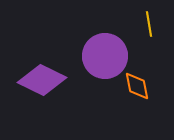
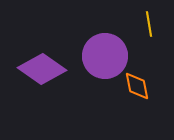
purple diamond: moved 11 px up; rotated 9 degrees clockwise
